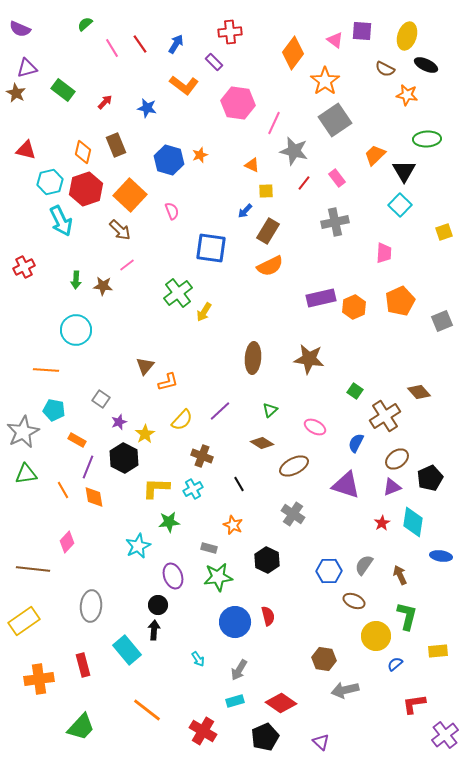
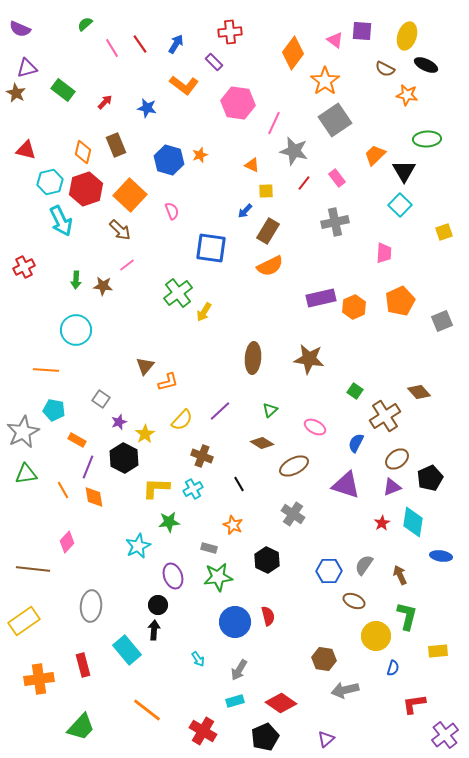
blue semicircle at (395, 664): moved 2 px left, 4 px down; rotated 147 degrees clockwise
purple triangle at (321, 742): moved 5 px right, 3 px up; rotated 36 degrees clockwise
